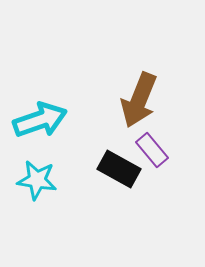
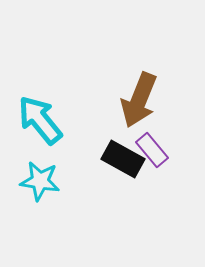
cyan arrow: rotated 110 degrees counterclockwise
black rectangle: moved 4 px right, 10 px up
cyan star: moved 3 px right, 1 px down
